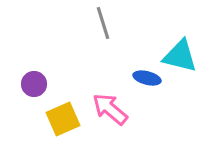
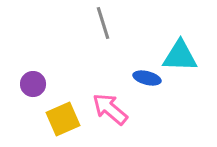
cyan triangle: rotated 12 degrees counterclockwise
purple circle: moved 1 px left
